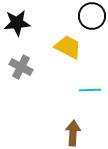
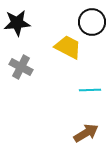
black circle: moved 6 px down
brown arrow: moved 13 px right; rotated 55 degrees clockwise
